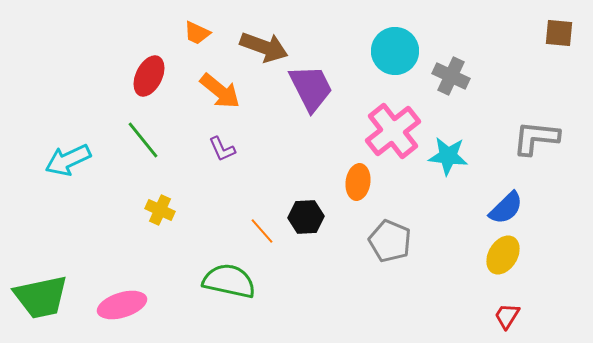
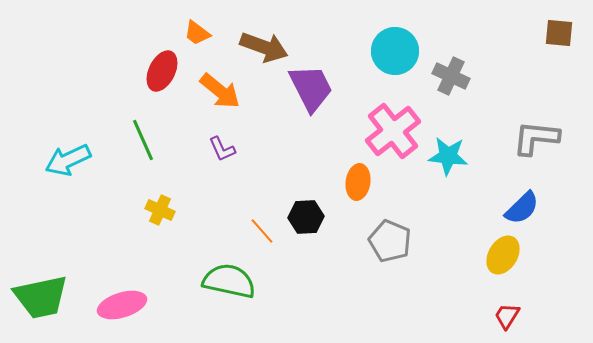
orange trapezoid: rotated 12 degrees clockwise
red ellipse: moved 13 px right, 5 px up
green line: rotated 15 degrees clockwise
blue semicircle: moved 16 px right
